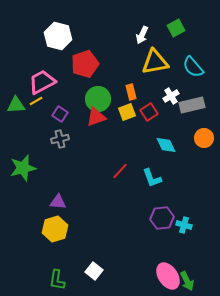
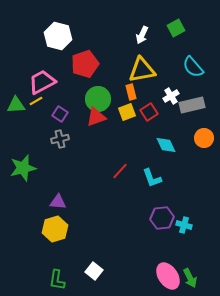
yellow triangle: moved 13 px left, 8 px down
green arrow: moved 3 px right, 3 px up
